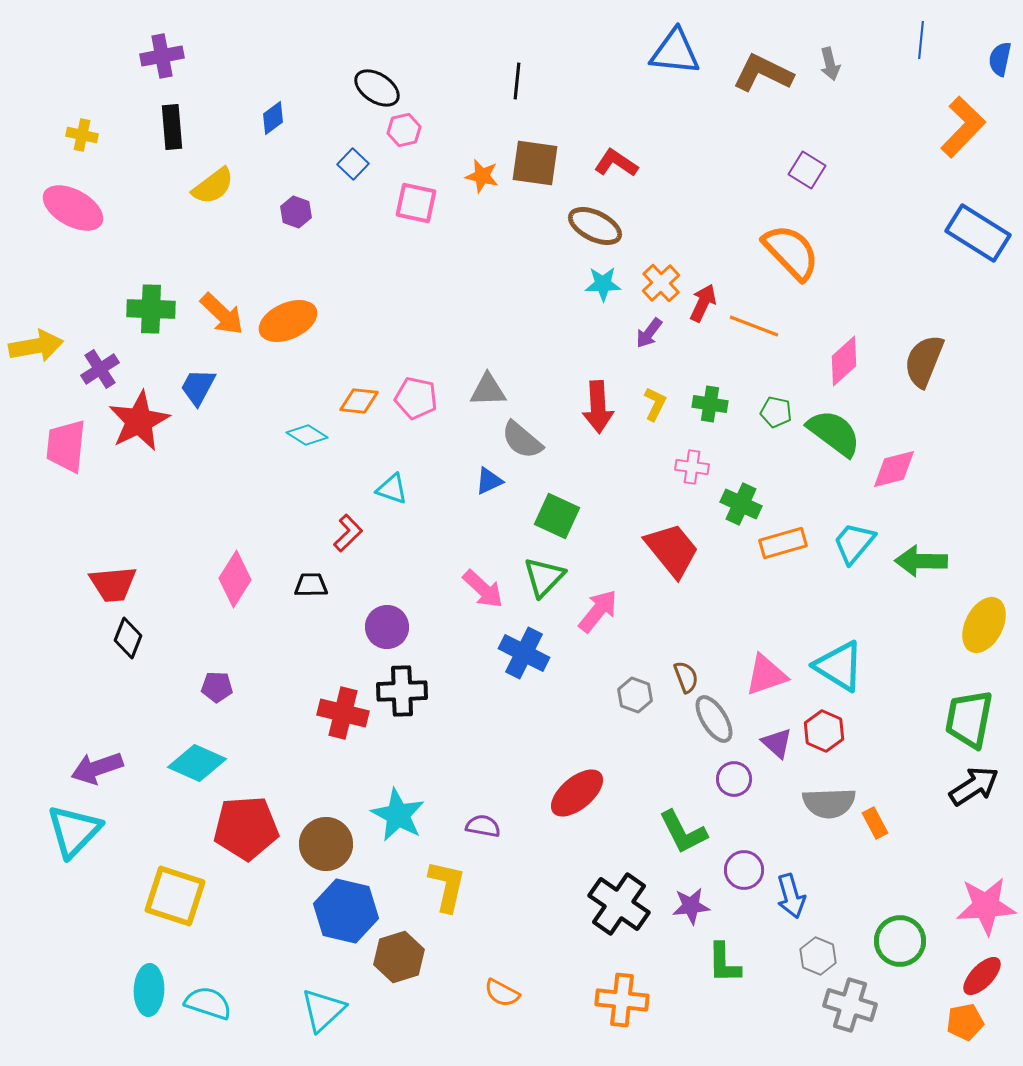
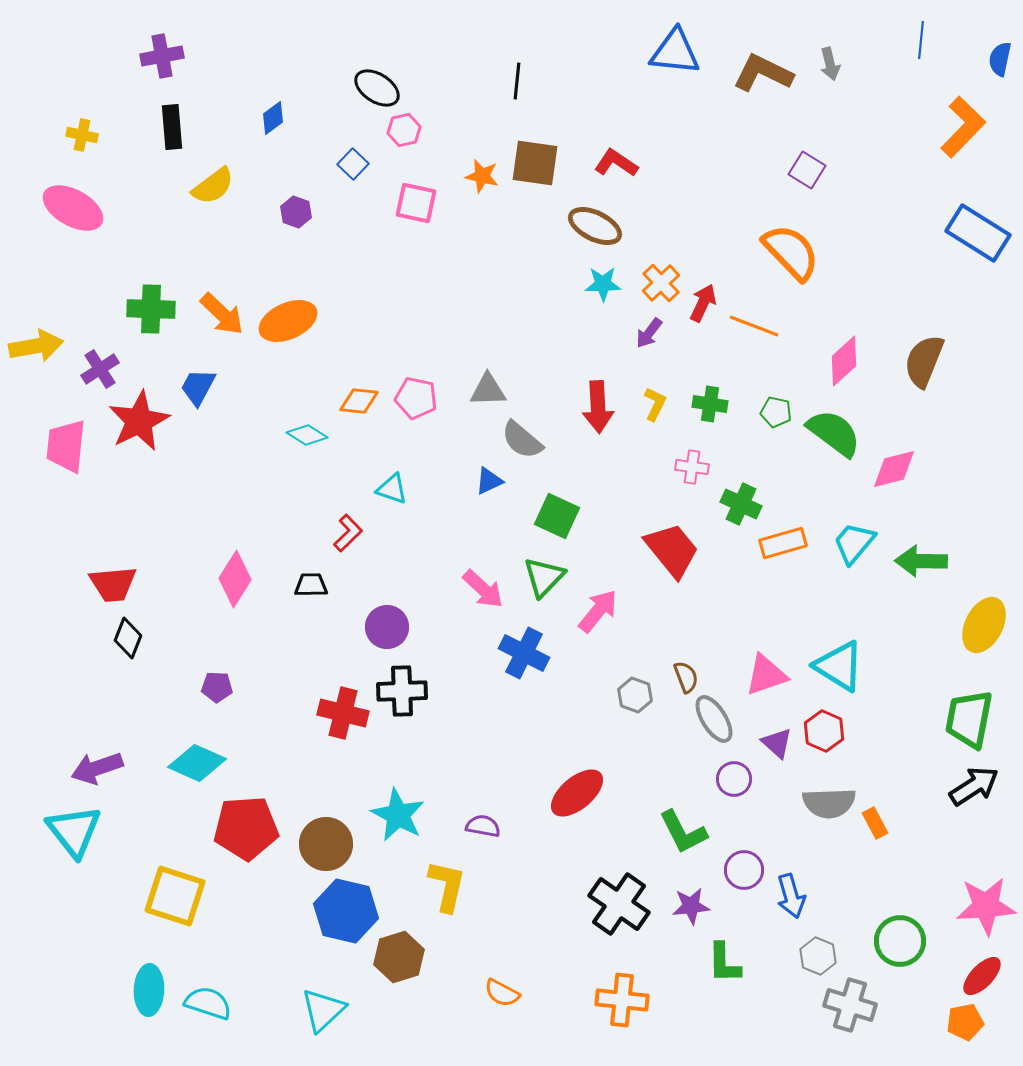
cyan triangle at (74, 831): rotated 22 degrees counterclockwise
